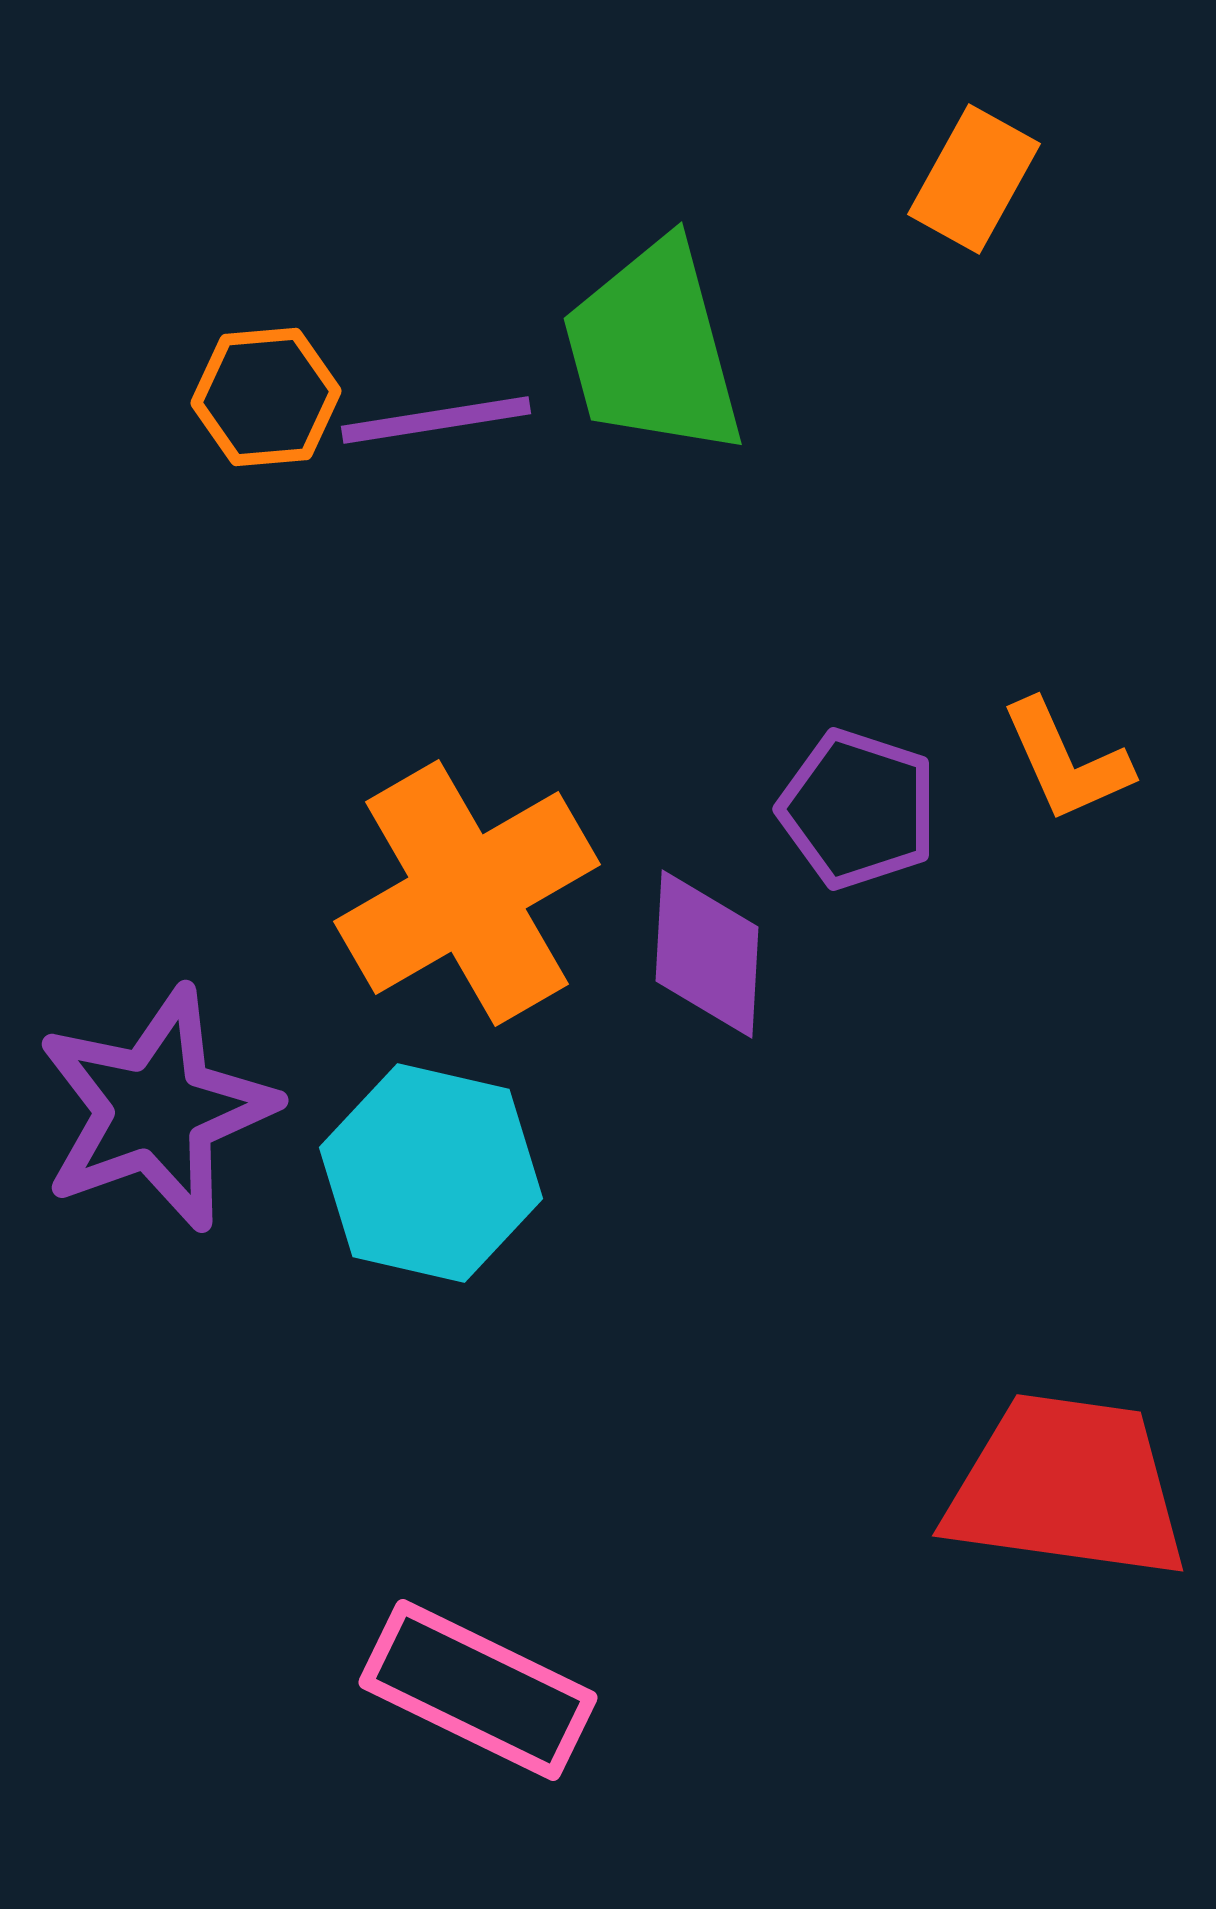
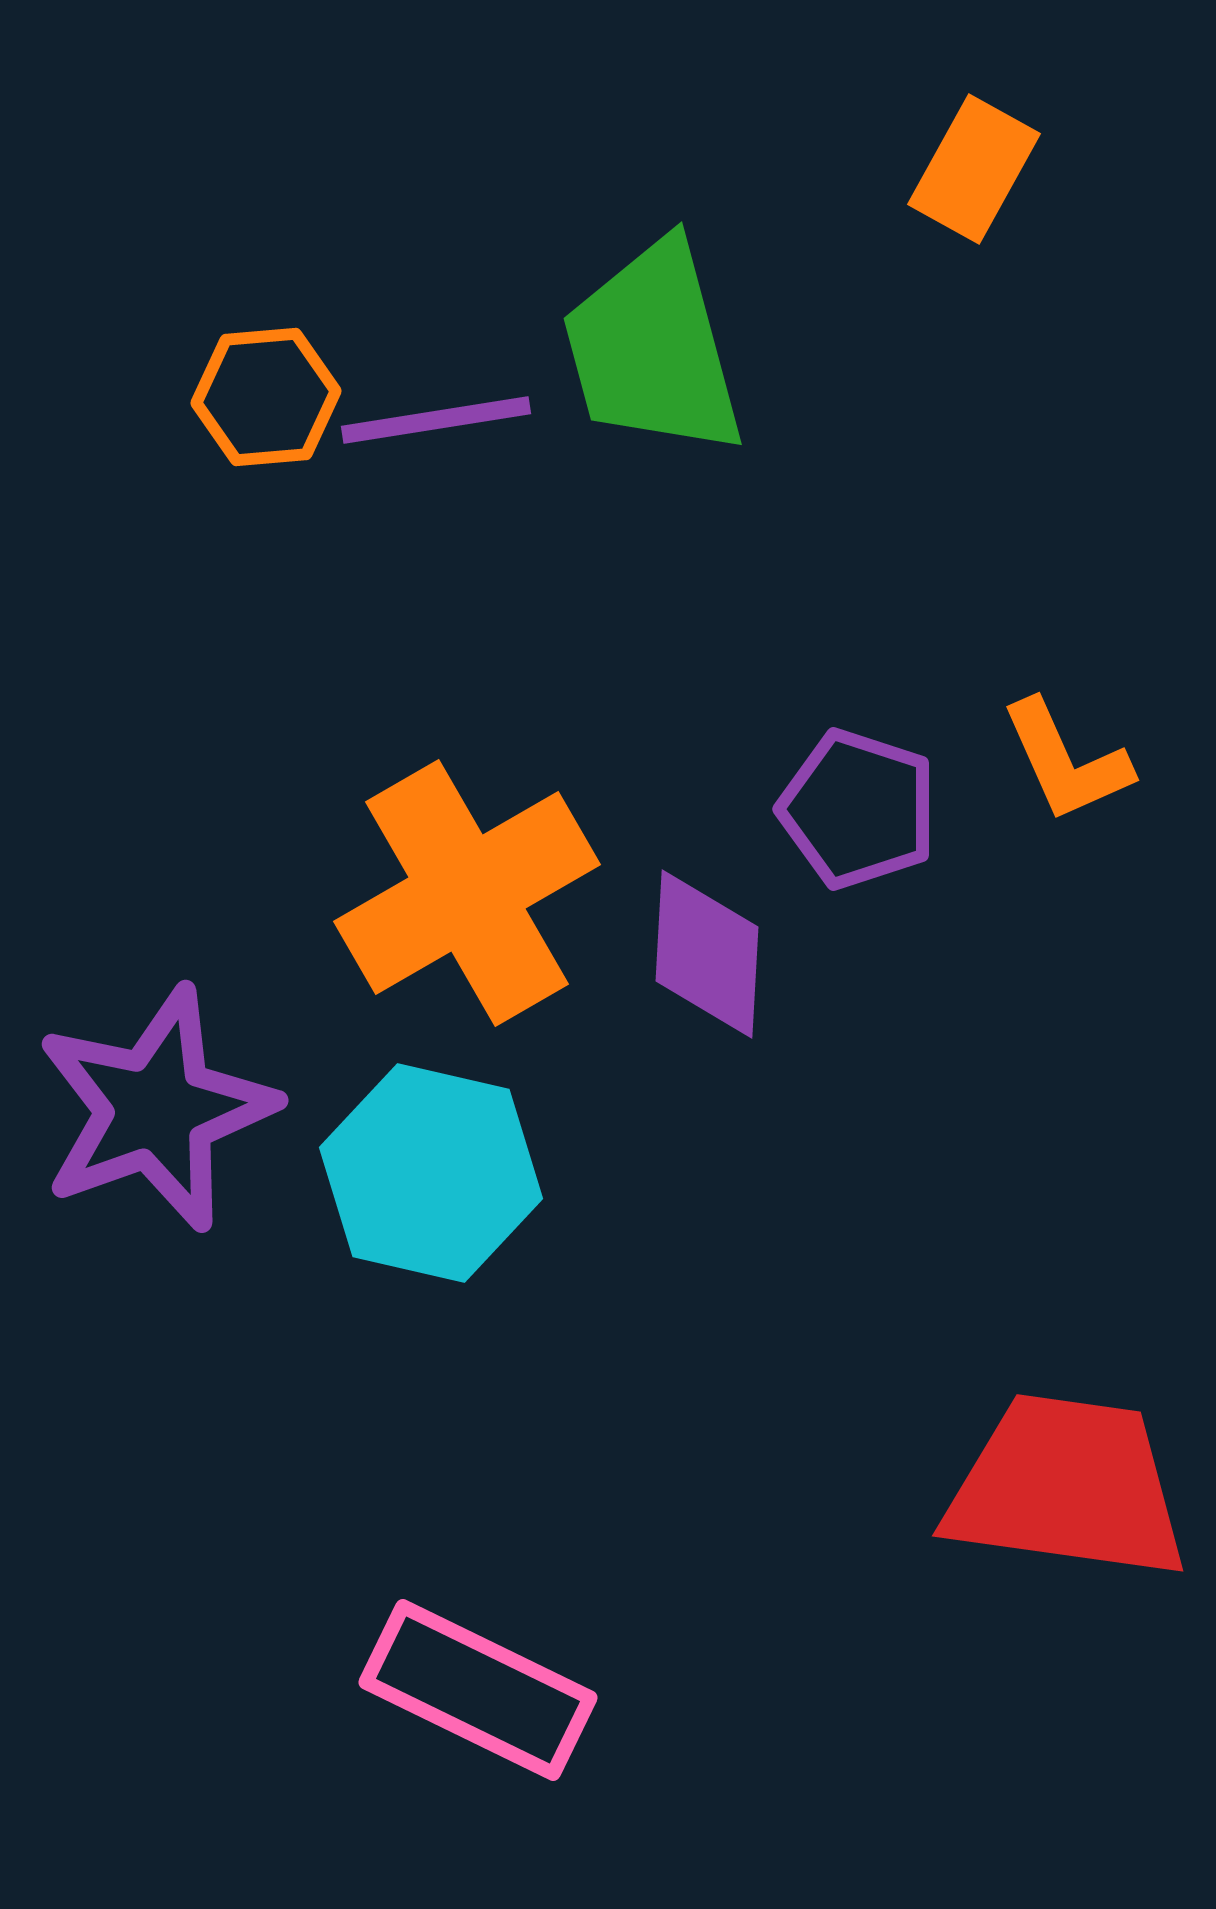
orange rectangle: moved 10 px up
